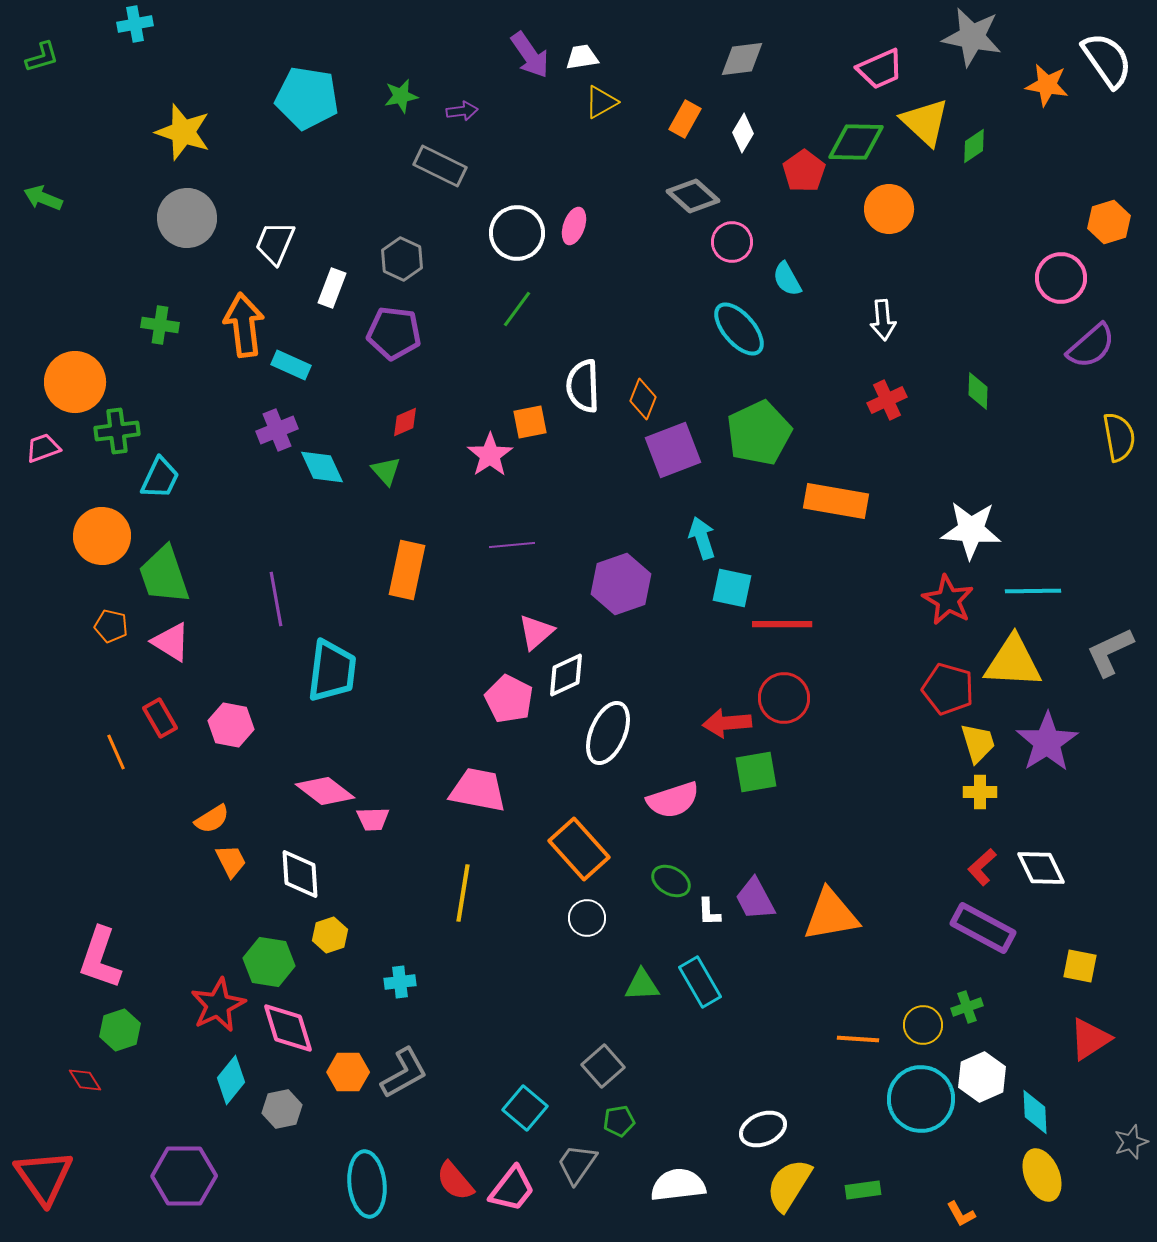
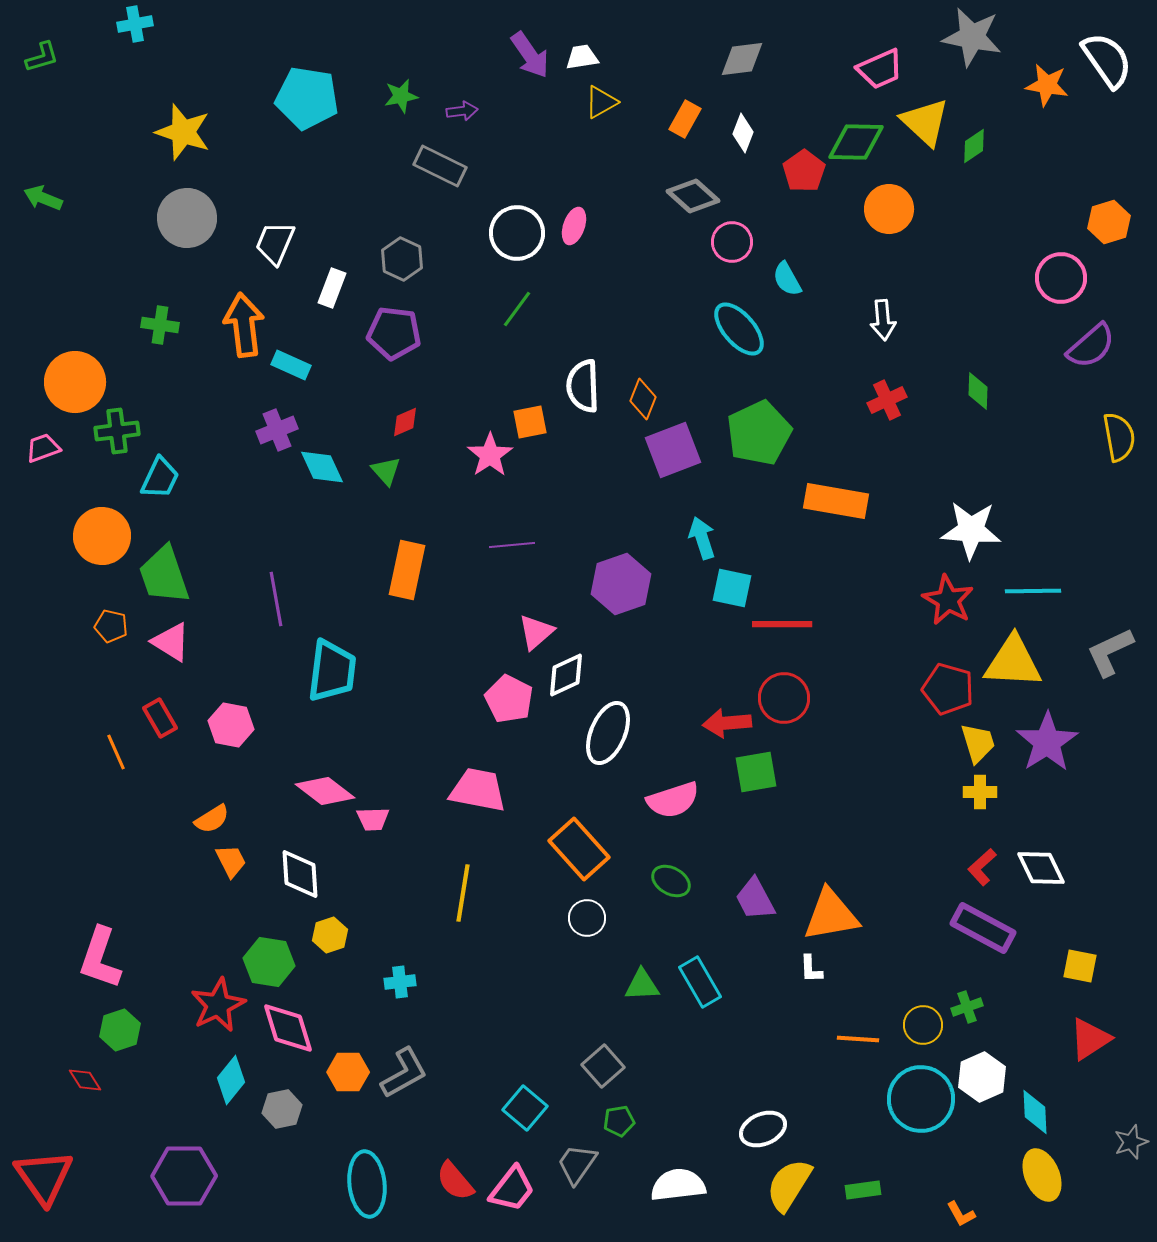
white diamond at (743, 133): rotated 9 degrees counterclockwise
white L-shape at (709, 912): moved 102 px right, 57 px down
